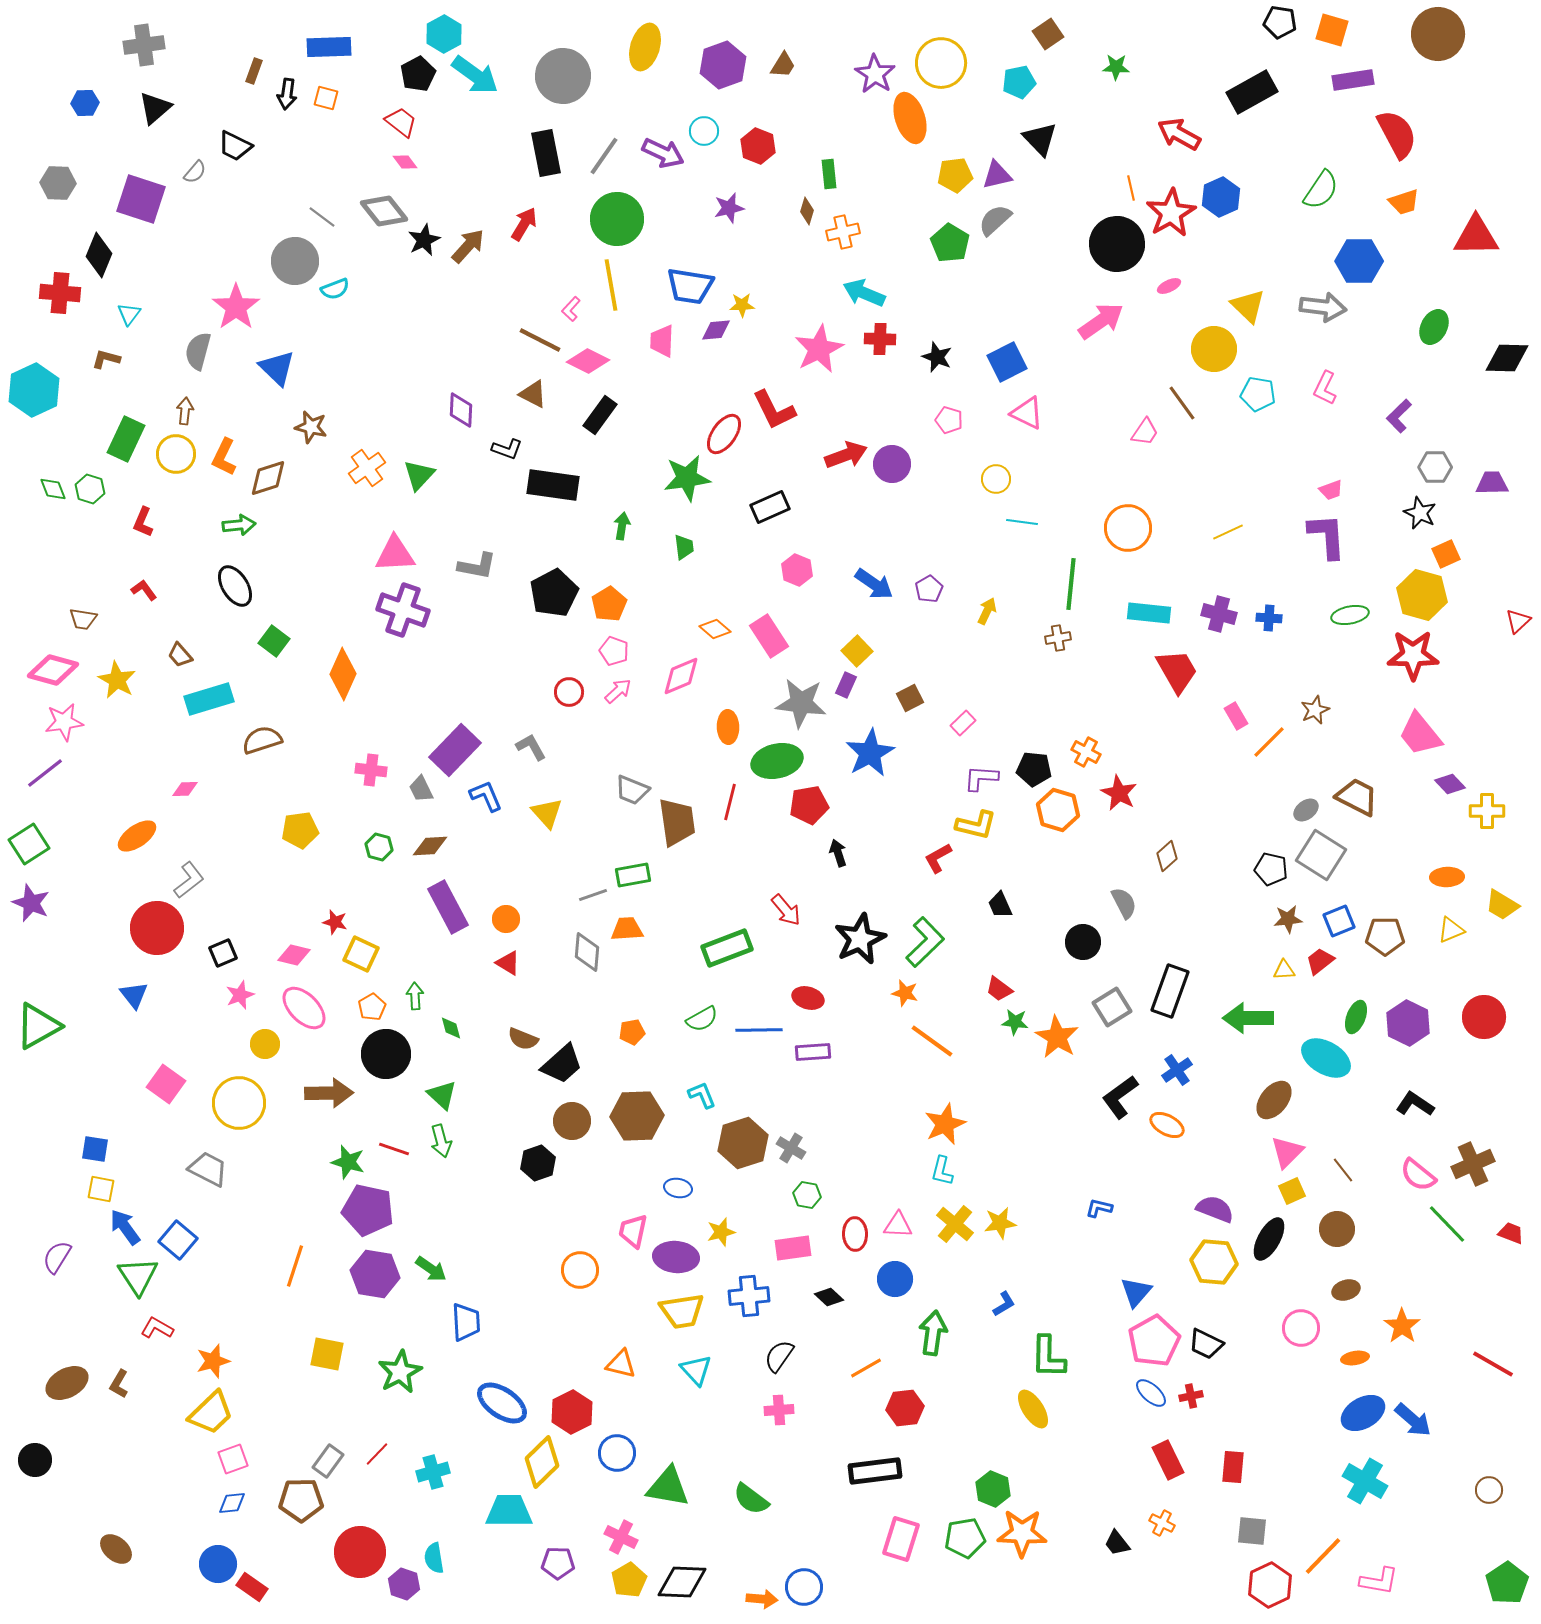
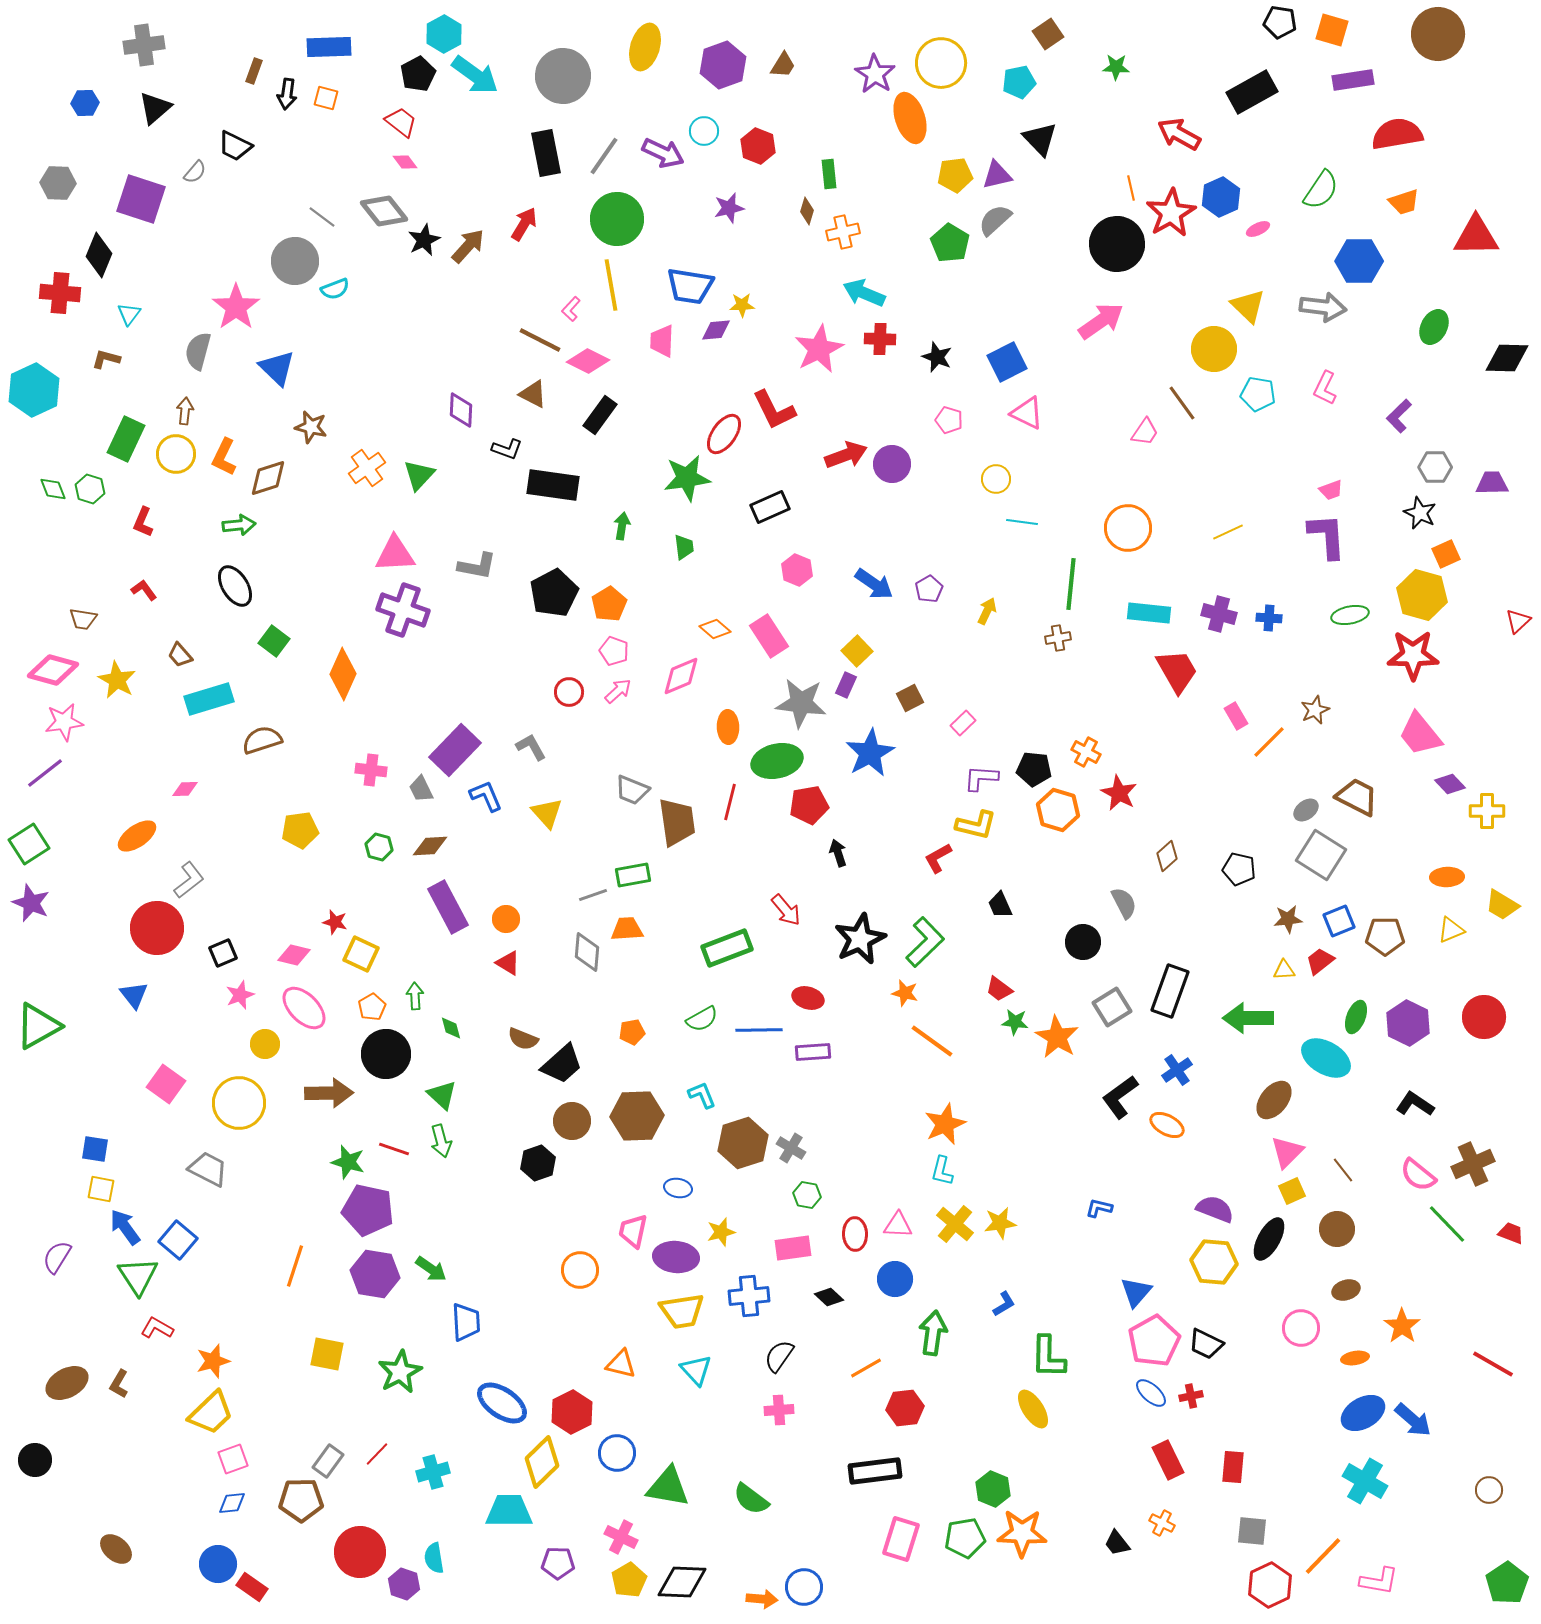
red semicircle at (1397, 134): rotated 72 degrees counterclockwise
pink ellipse at (1169, 286): moved 89 px right, 57 px up
black pentagon at (1271, 869): moved 32 px left
